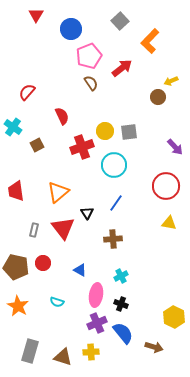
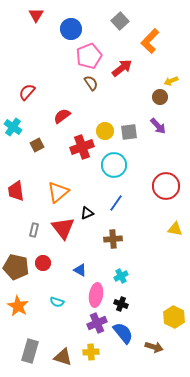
brown circle at (158, 97): moved 2 px right
red semicircle at (62, 116): rotated 102 degrees counterclockwise
purple arrow at (175, 147): moved 17 px left, 21 px up
black triangle at (87, 213): rotated 40 degrees clockwise
yellow triangle at (169, 223): moved 6 px right, 6 px down
